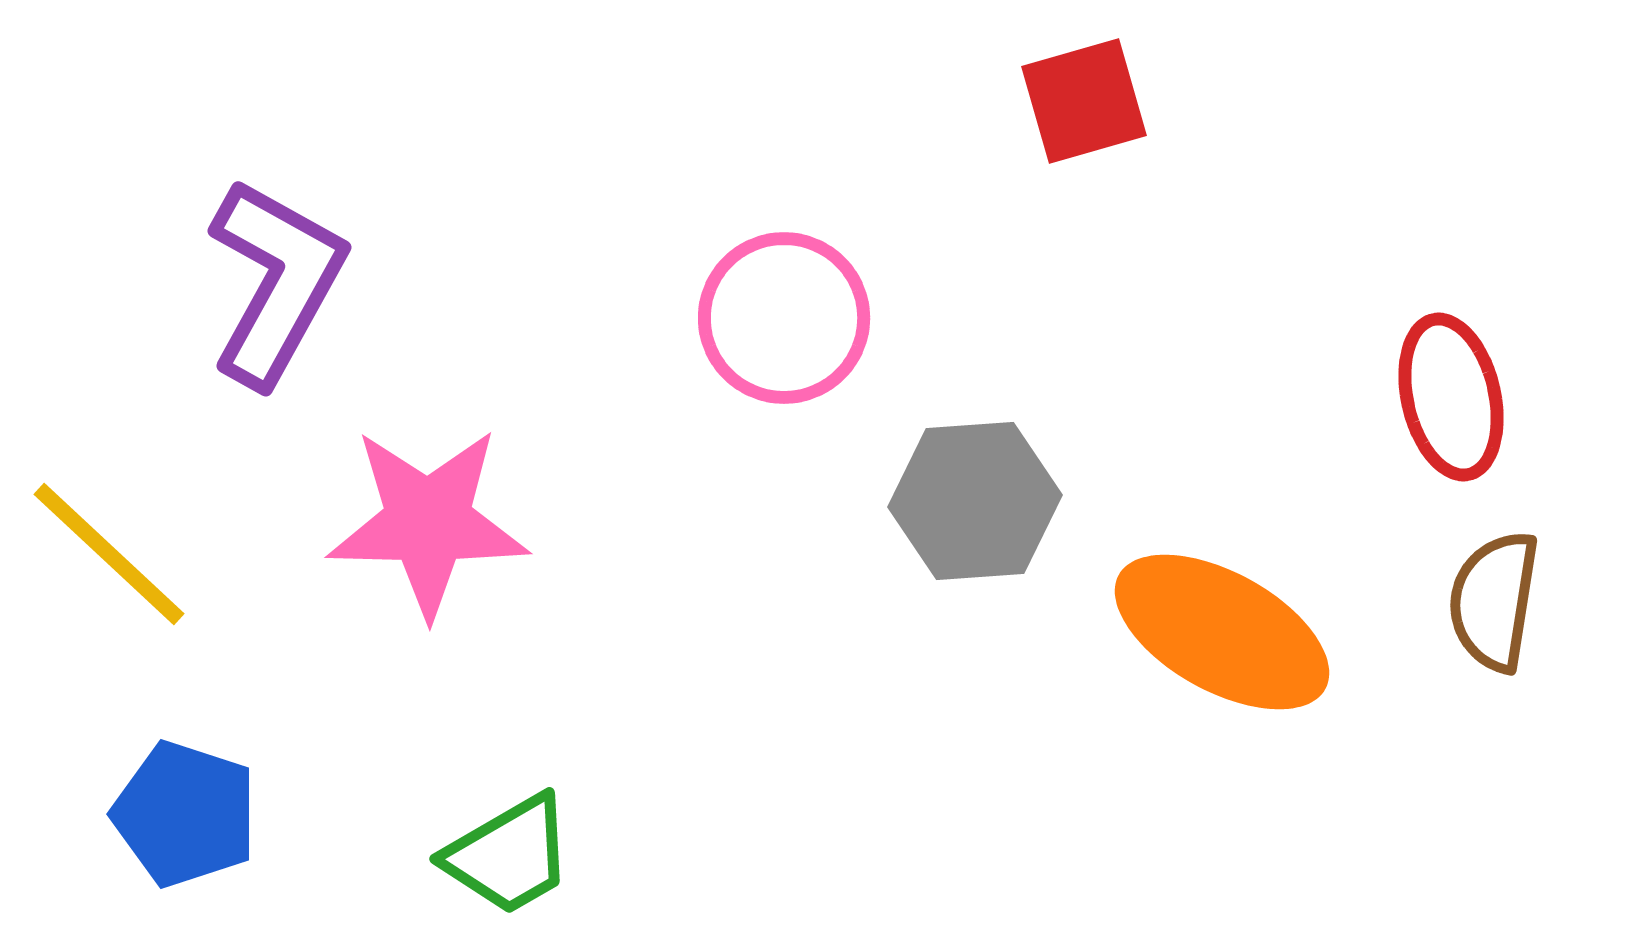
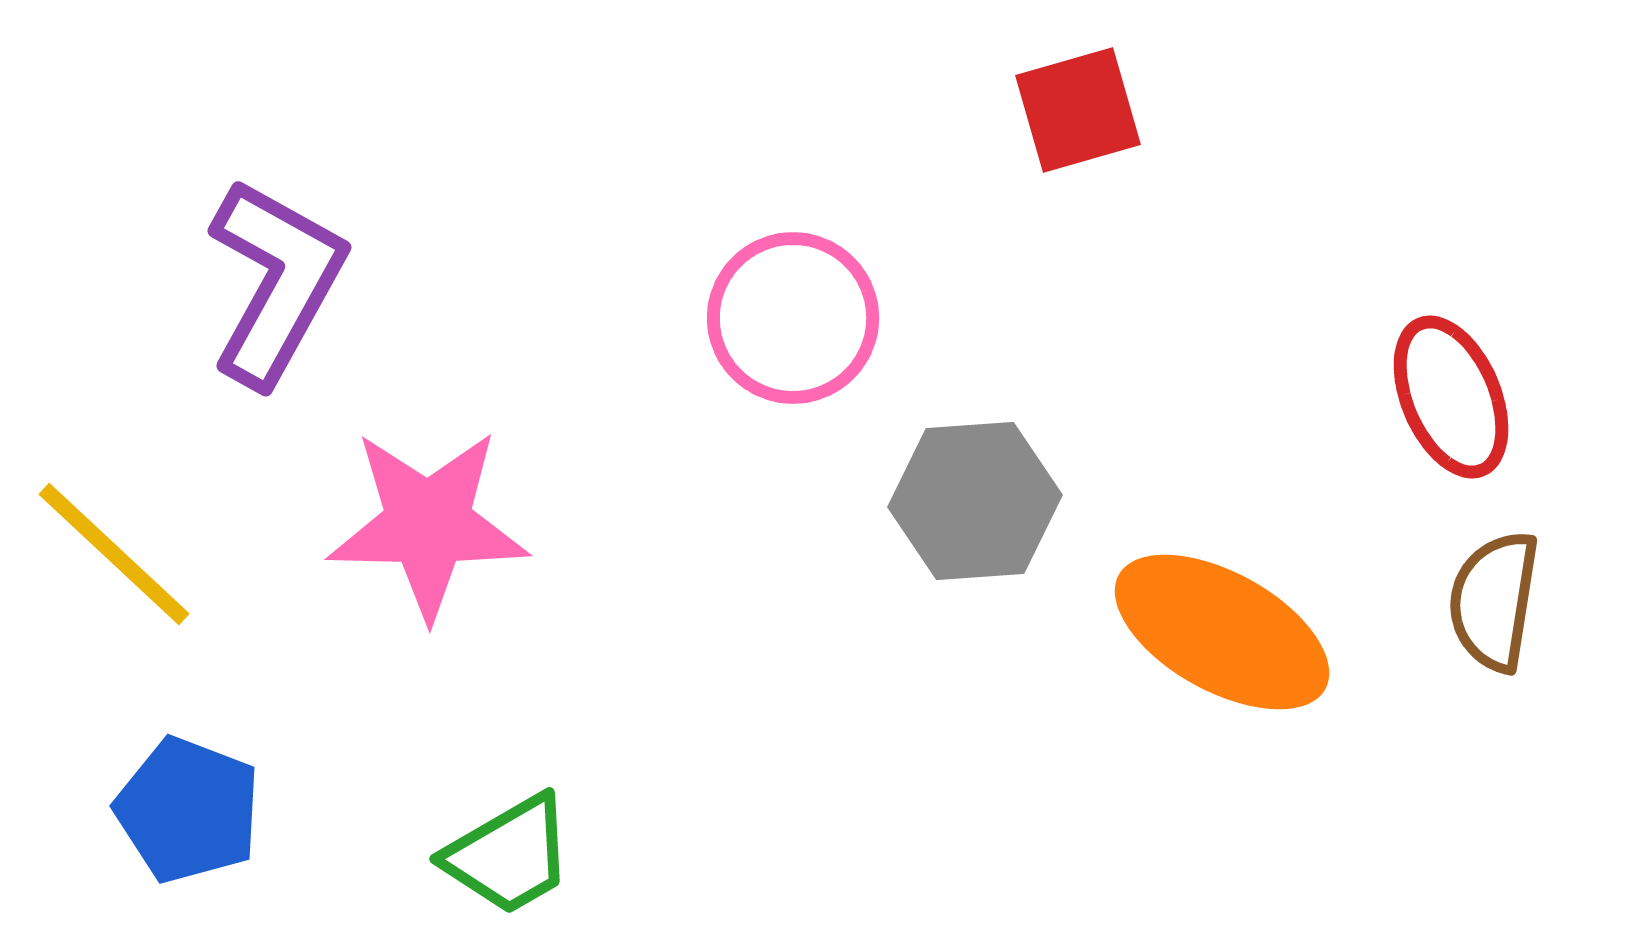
red square: moved 6 px left, 9 px down
pink circle: moved 9 px right
red ellipse: rotated 10 degrees counterclockwise
pink star: moved 2 px down
yellow line: moved 5 px right
blue pentagon: moved 3 px right, 4 px up; rotated 3 degrees clockwise
